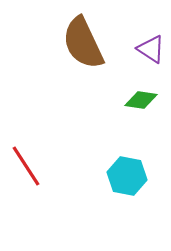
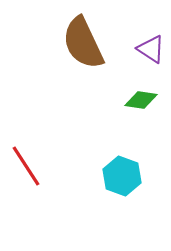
cyan hexagon: moved 5 px left; rotated 9 degrees clockwise
